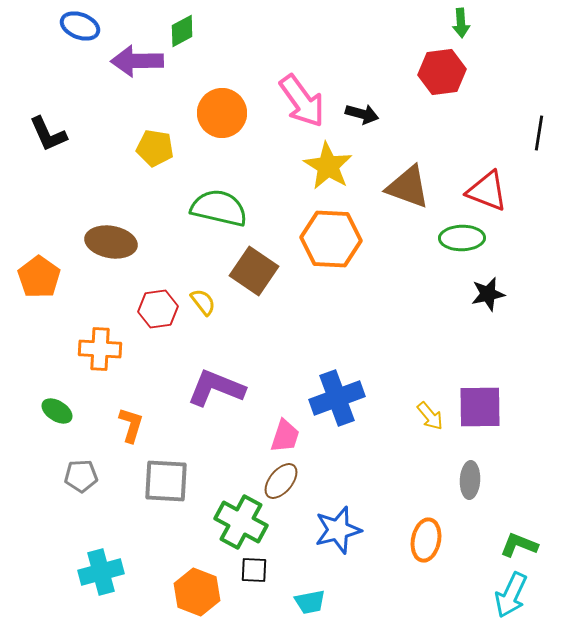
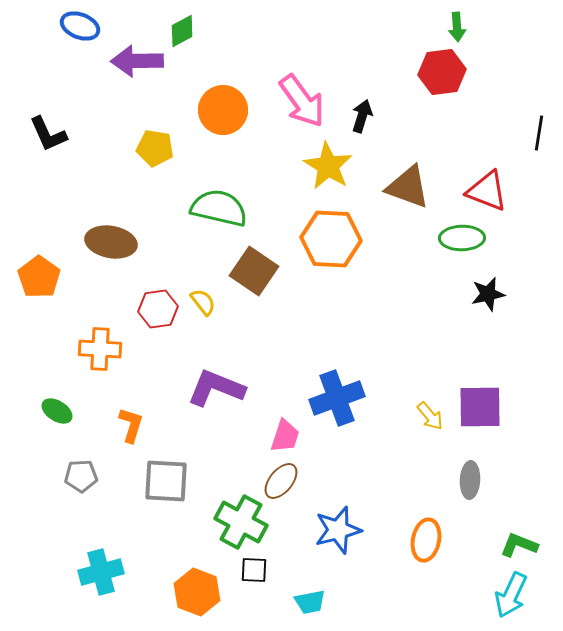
green arrow at (461, 23): moved 4 px left, 4 px down
orange circle at (222, 113): moved 1 px right, 3 px up
black arrow at (362, 114): moved 2 px down; rotated 88 degrees counterclockwise
